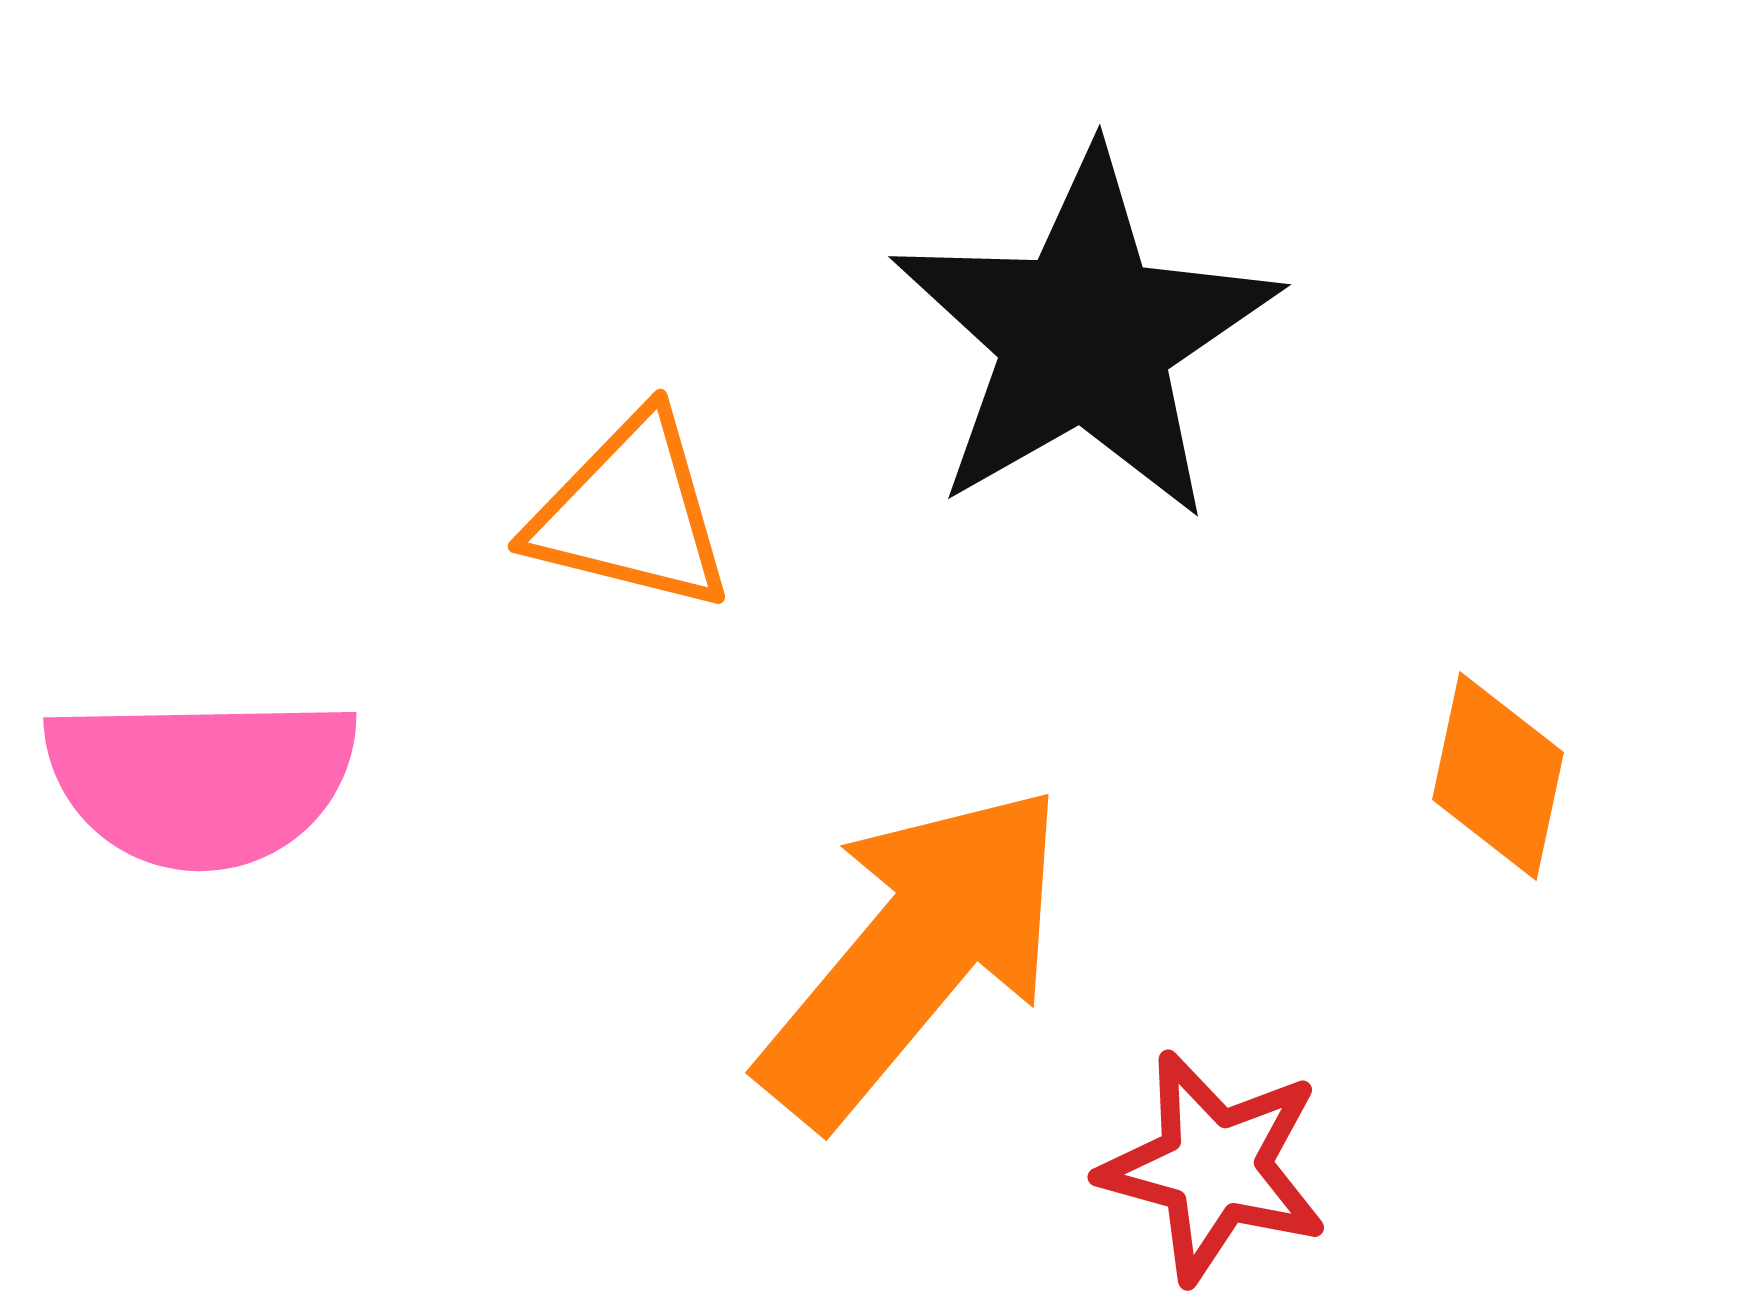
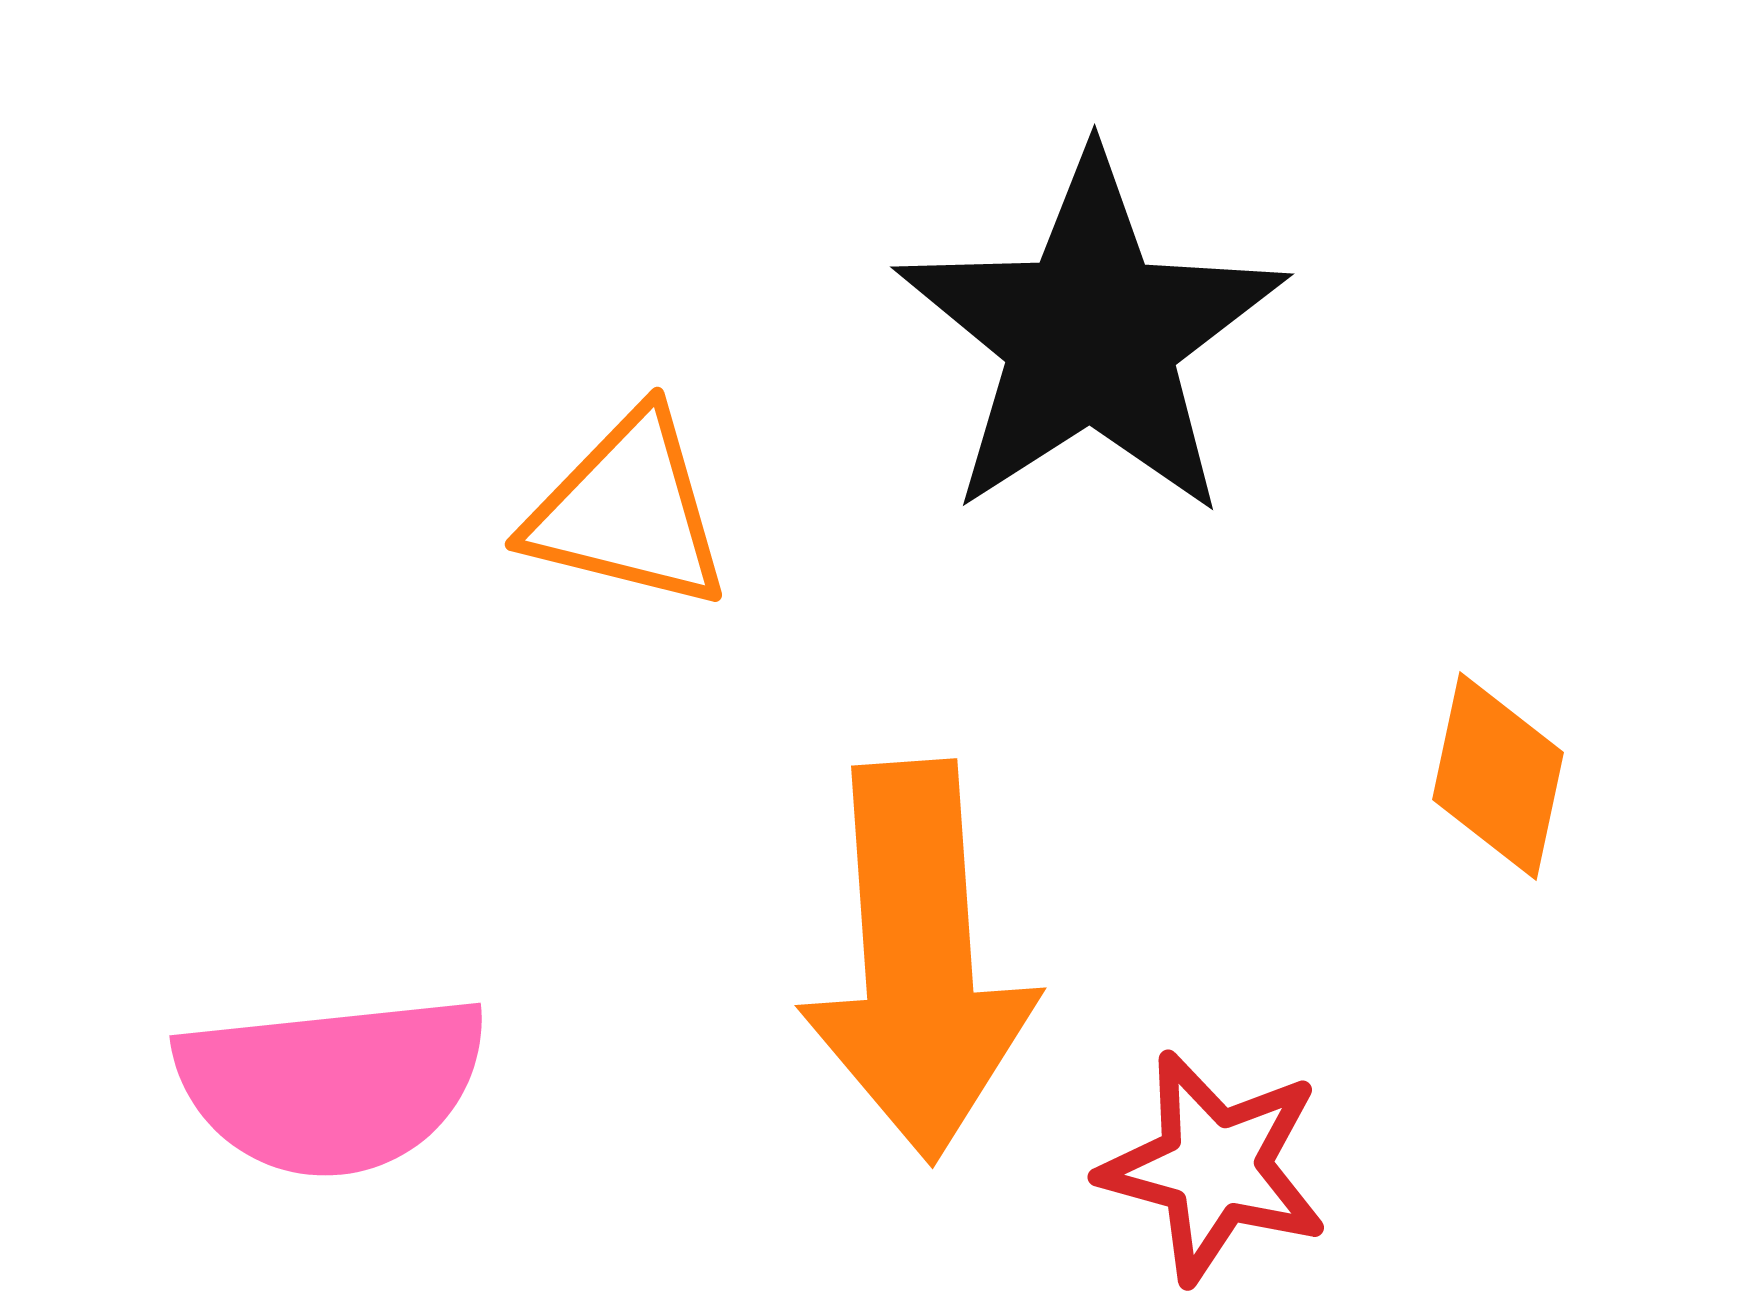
black star: moved 6 px right; rotated 3 degrees counterclockwise
orange triangle: moved 3 px left, 2 px up
pink semicircle: moved 131 px right, 304 px down; rotated 5 degrees counterclockwise
orange arrow: moved 4 px right, 7 px down; rotated 136 degrees clockwise
